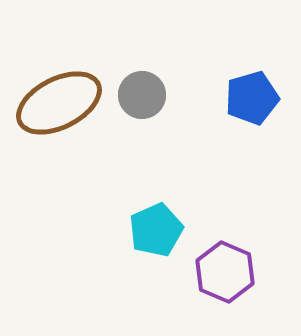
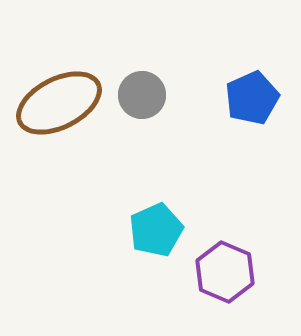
blue pentagon: rotated 8 degrees counterclockwise
